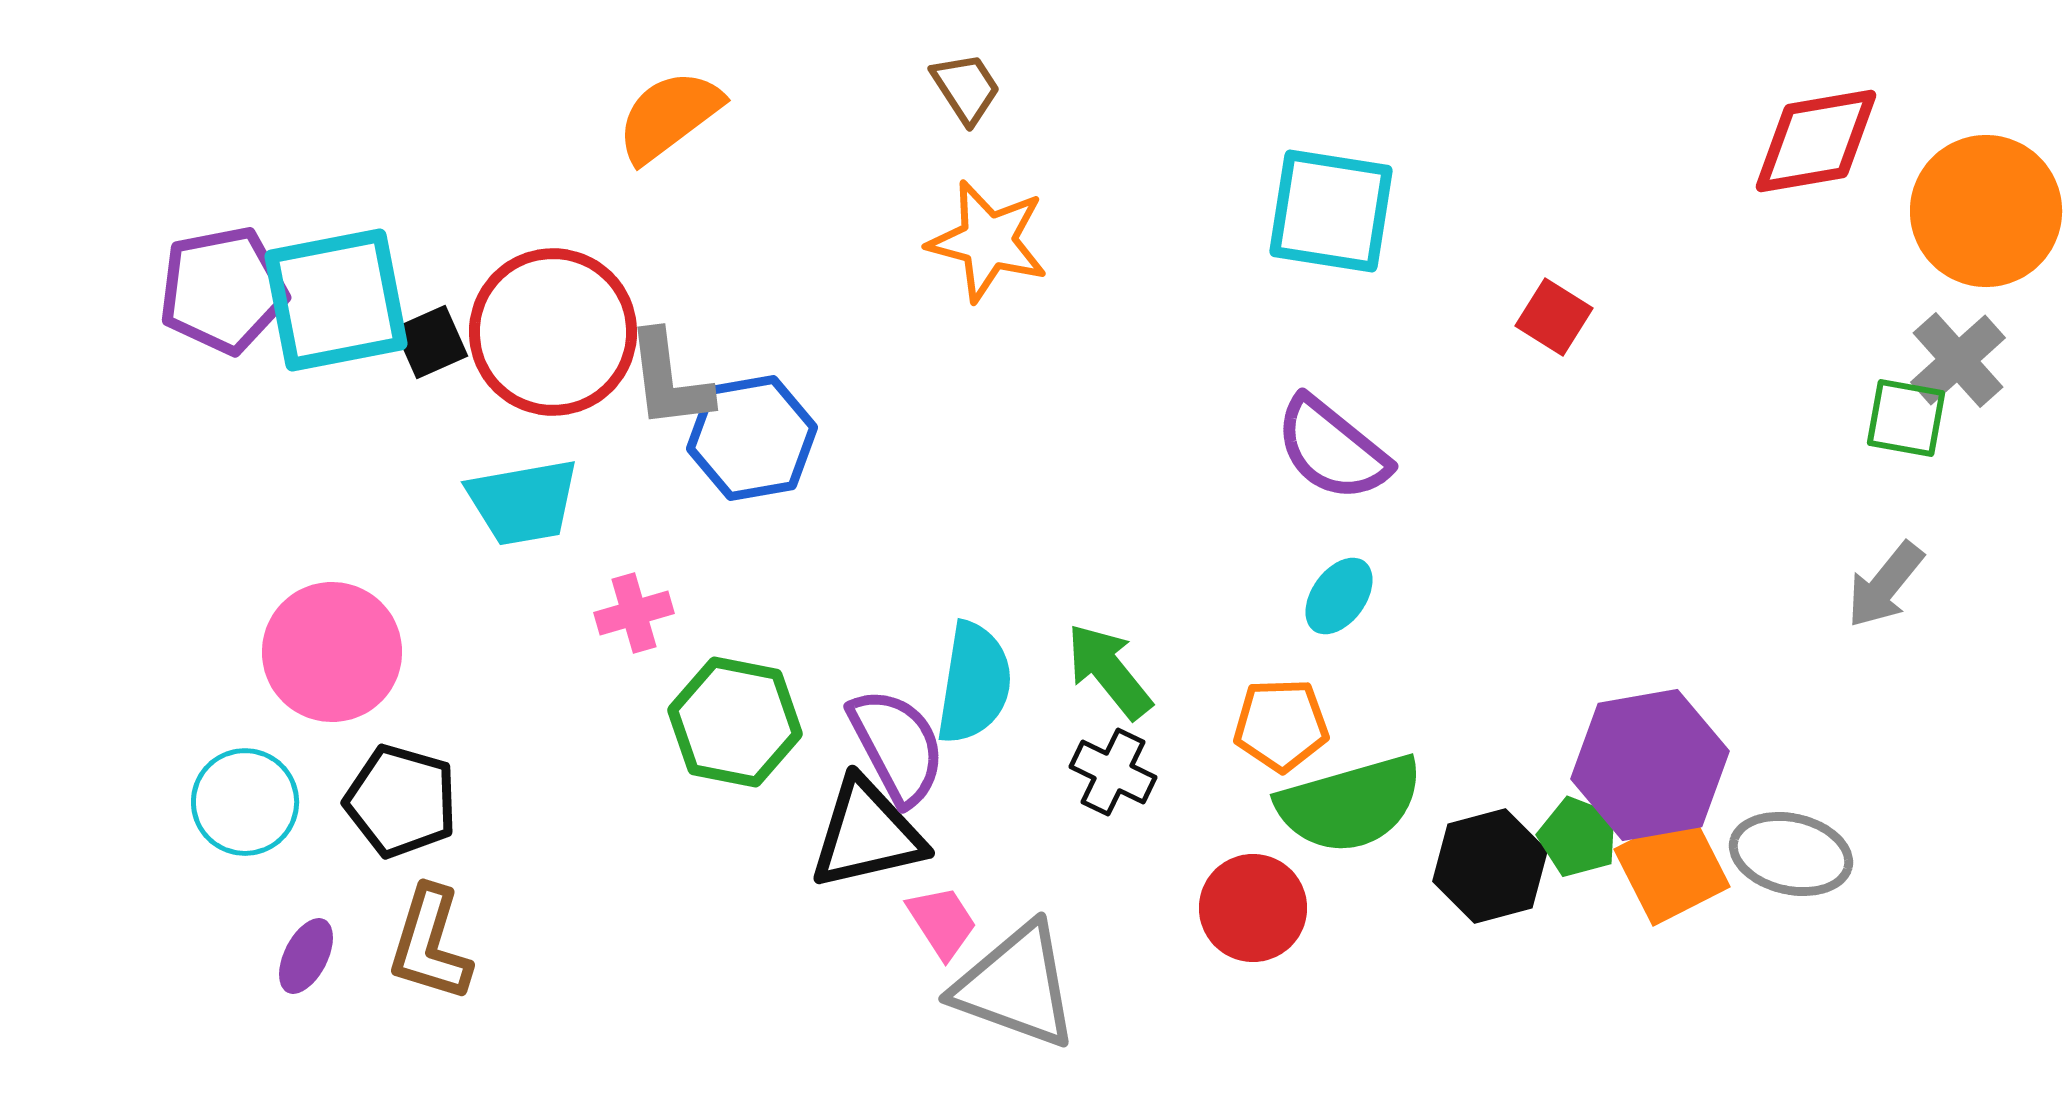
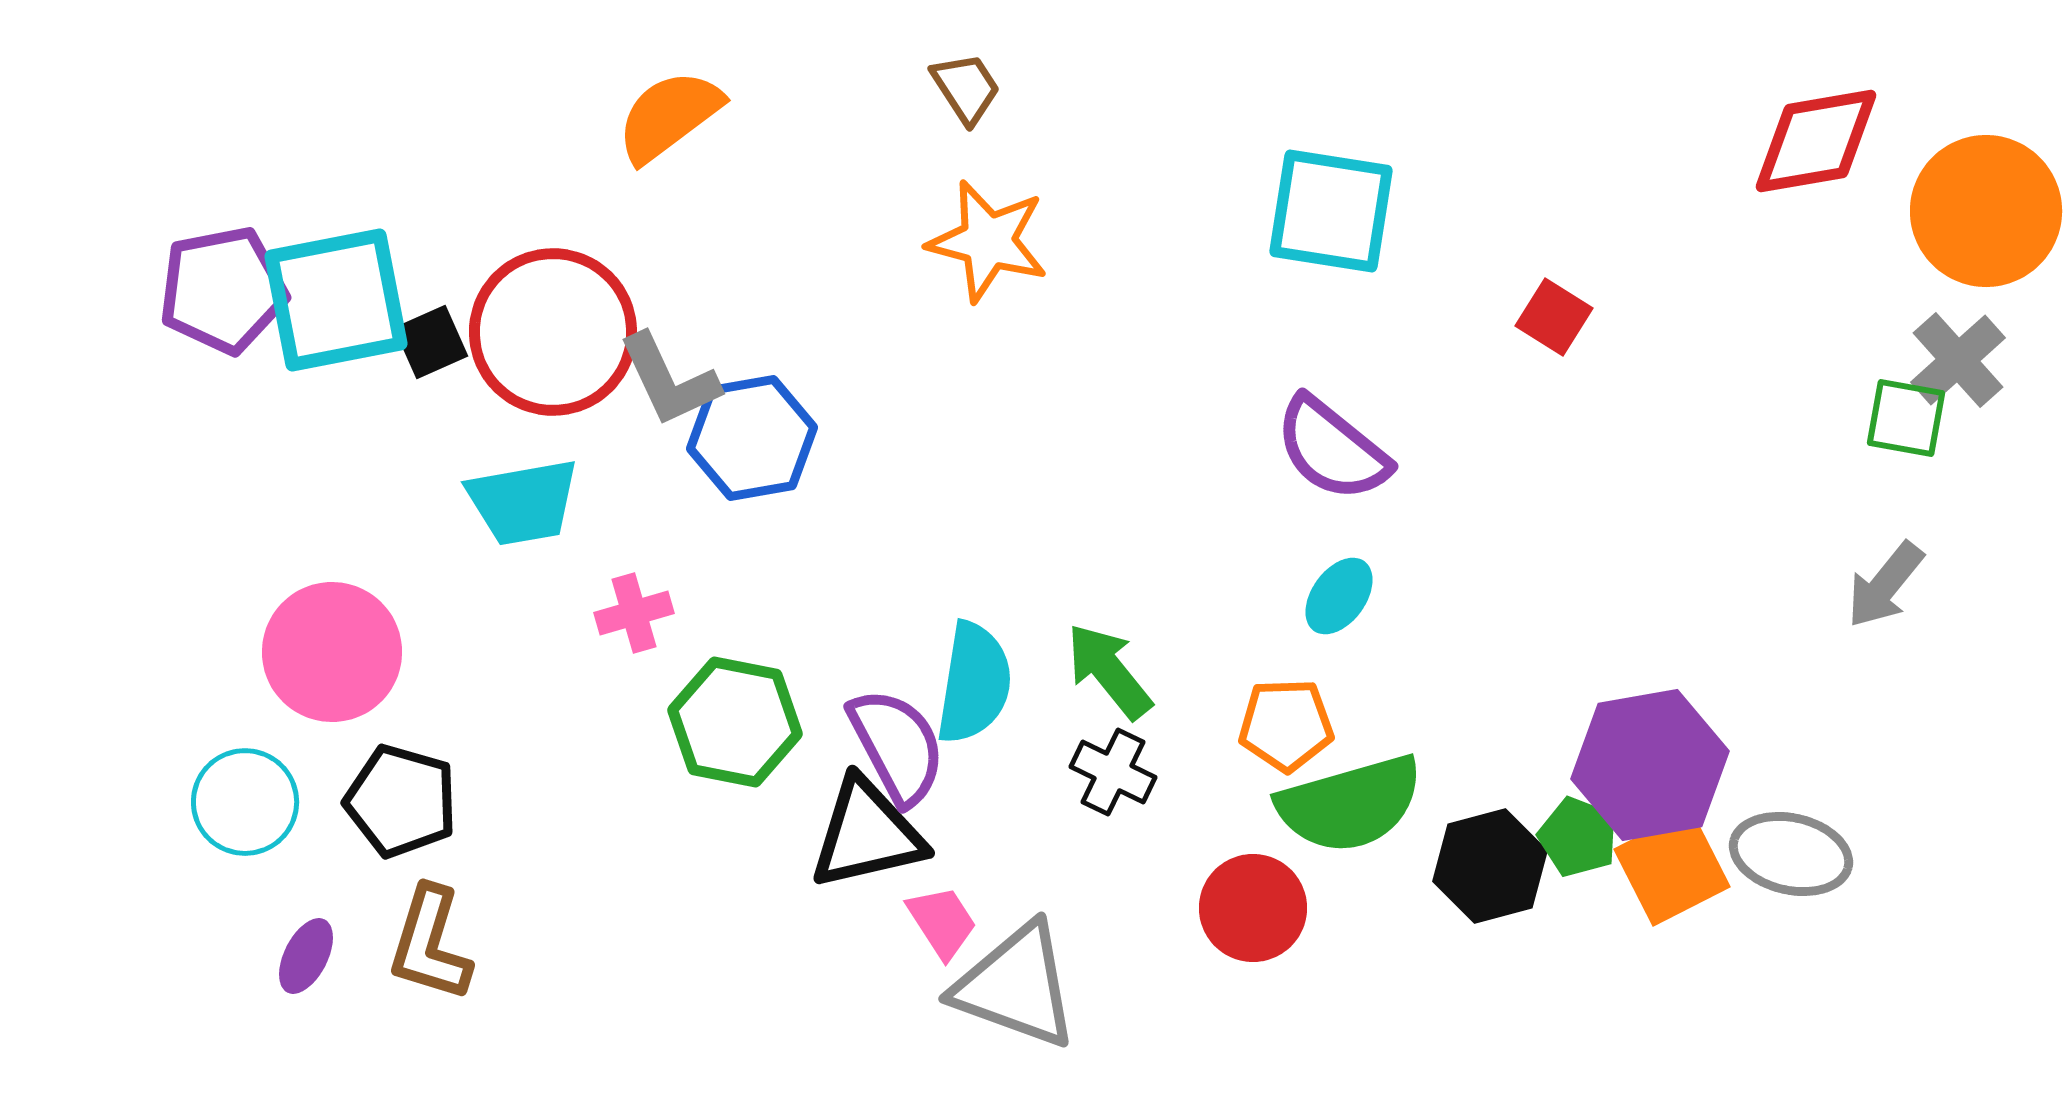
gray L-shape at (669, 380): rotated 18 degrees counterclockwise
orange pentagon at (1281, 725): moved 5 px right
